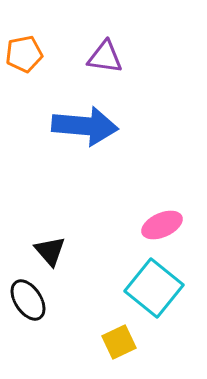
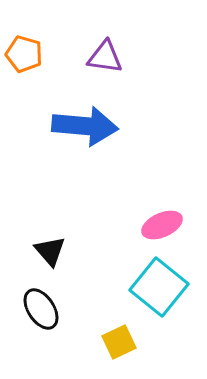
orange pentagon: rotated 27 degrees clockwise
cyan square: moved 5 px right, 1 px up
black ellipse: moved 13 px right, 9 px down
